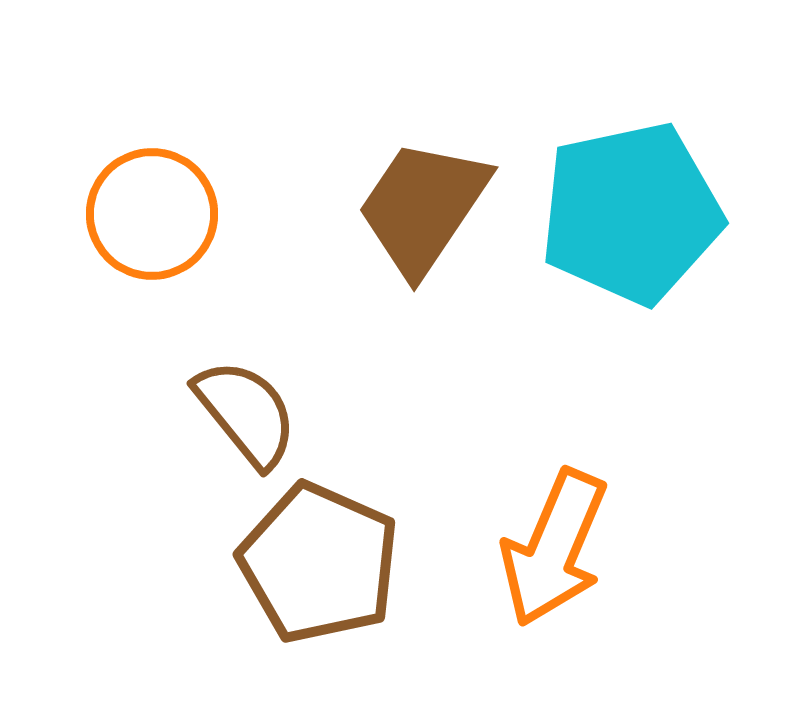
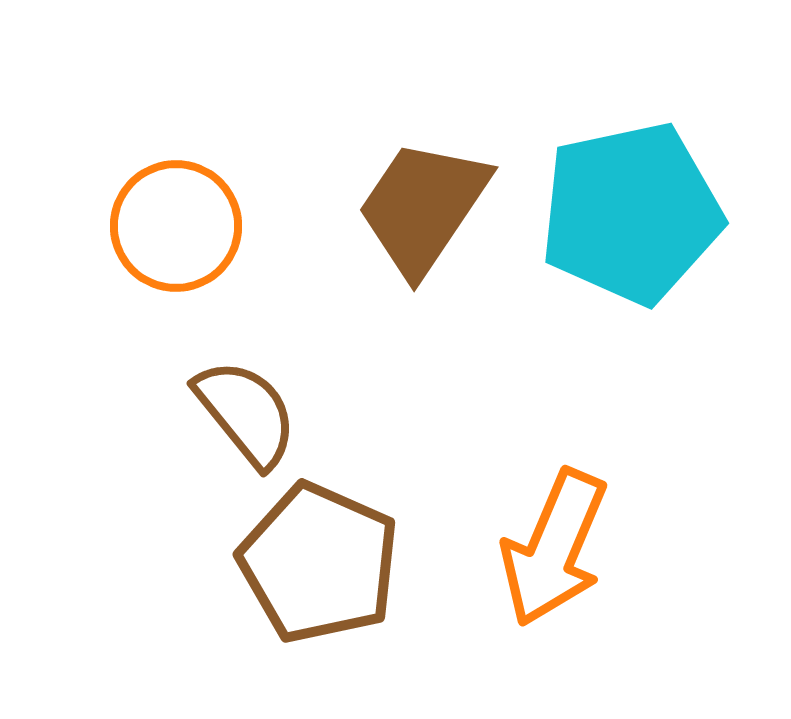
orange circle: moved 24 px right, 12 px down
